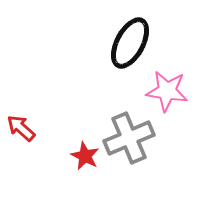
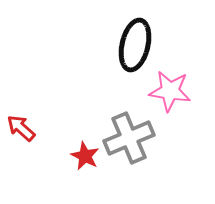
black ellipse: moved 5 px right, 2 px down; rotated 15 degrees counterclockwise
pink star: moved 3 px right
